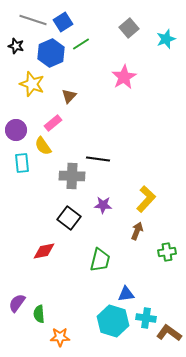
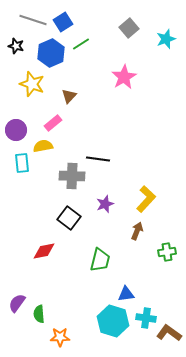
yellow semicircle: rotated 114 degrees clockwise
purple star: moved 2 px right, 1 px up; rotated 24 degrees counterclockwise
